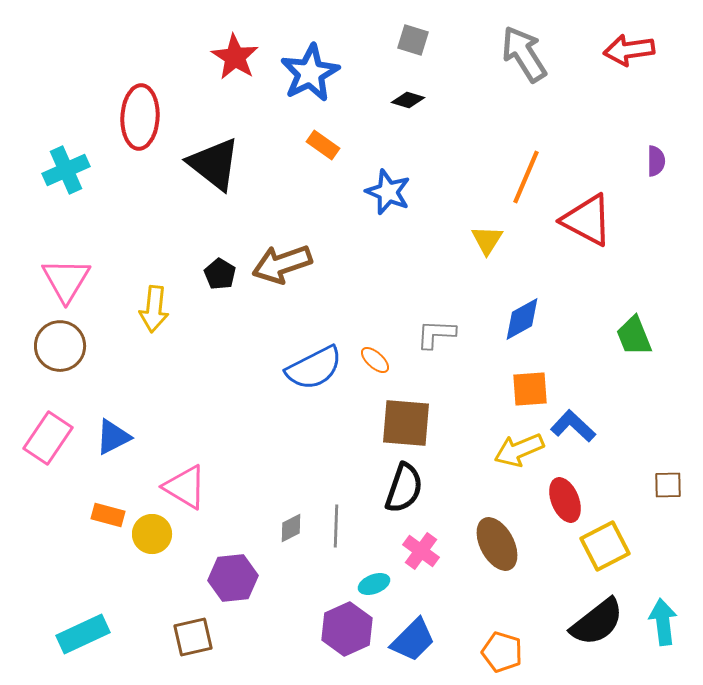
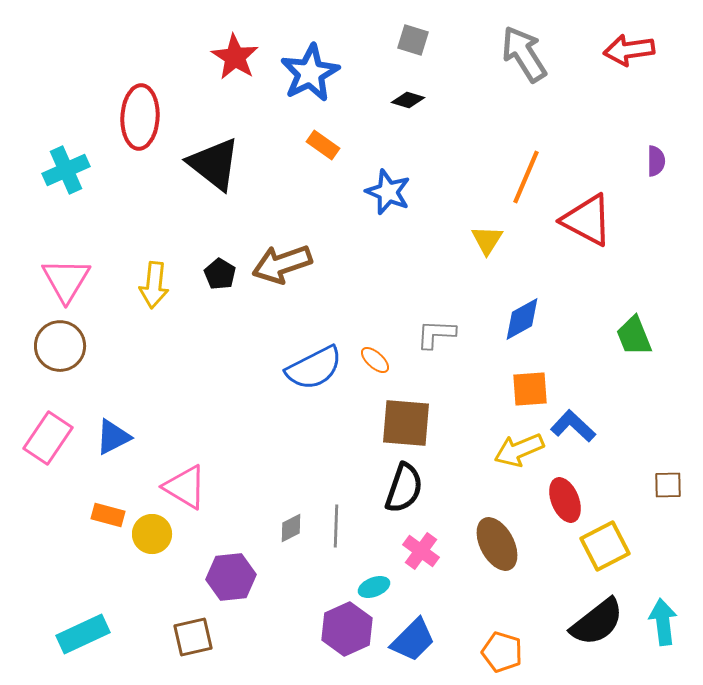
yellow arrow at (154, 309): moved 24 px up
purple hexagon at (233, 578): moved 2 px left, 1 px up
cyan ellipse at (374, 584): moved 3 px down
